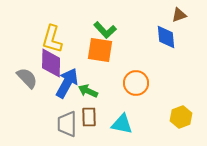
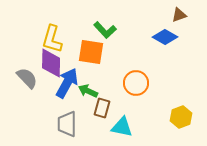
blue diamond: moved 1 px left; rotated 55 degrees counterclockwise
orange square: moved 9 px left, 2 px down
brown rectangle: moved 13 px right, 9 px up; rotated 18 degrees clockwise
cyan triangle: moved 3 px down
